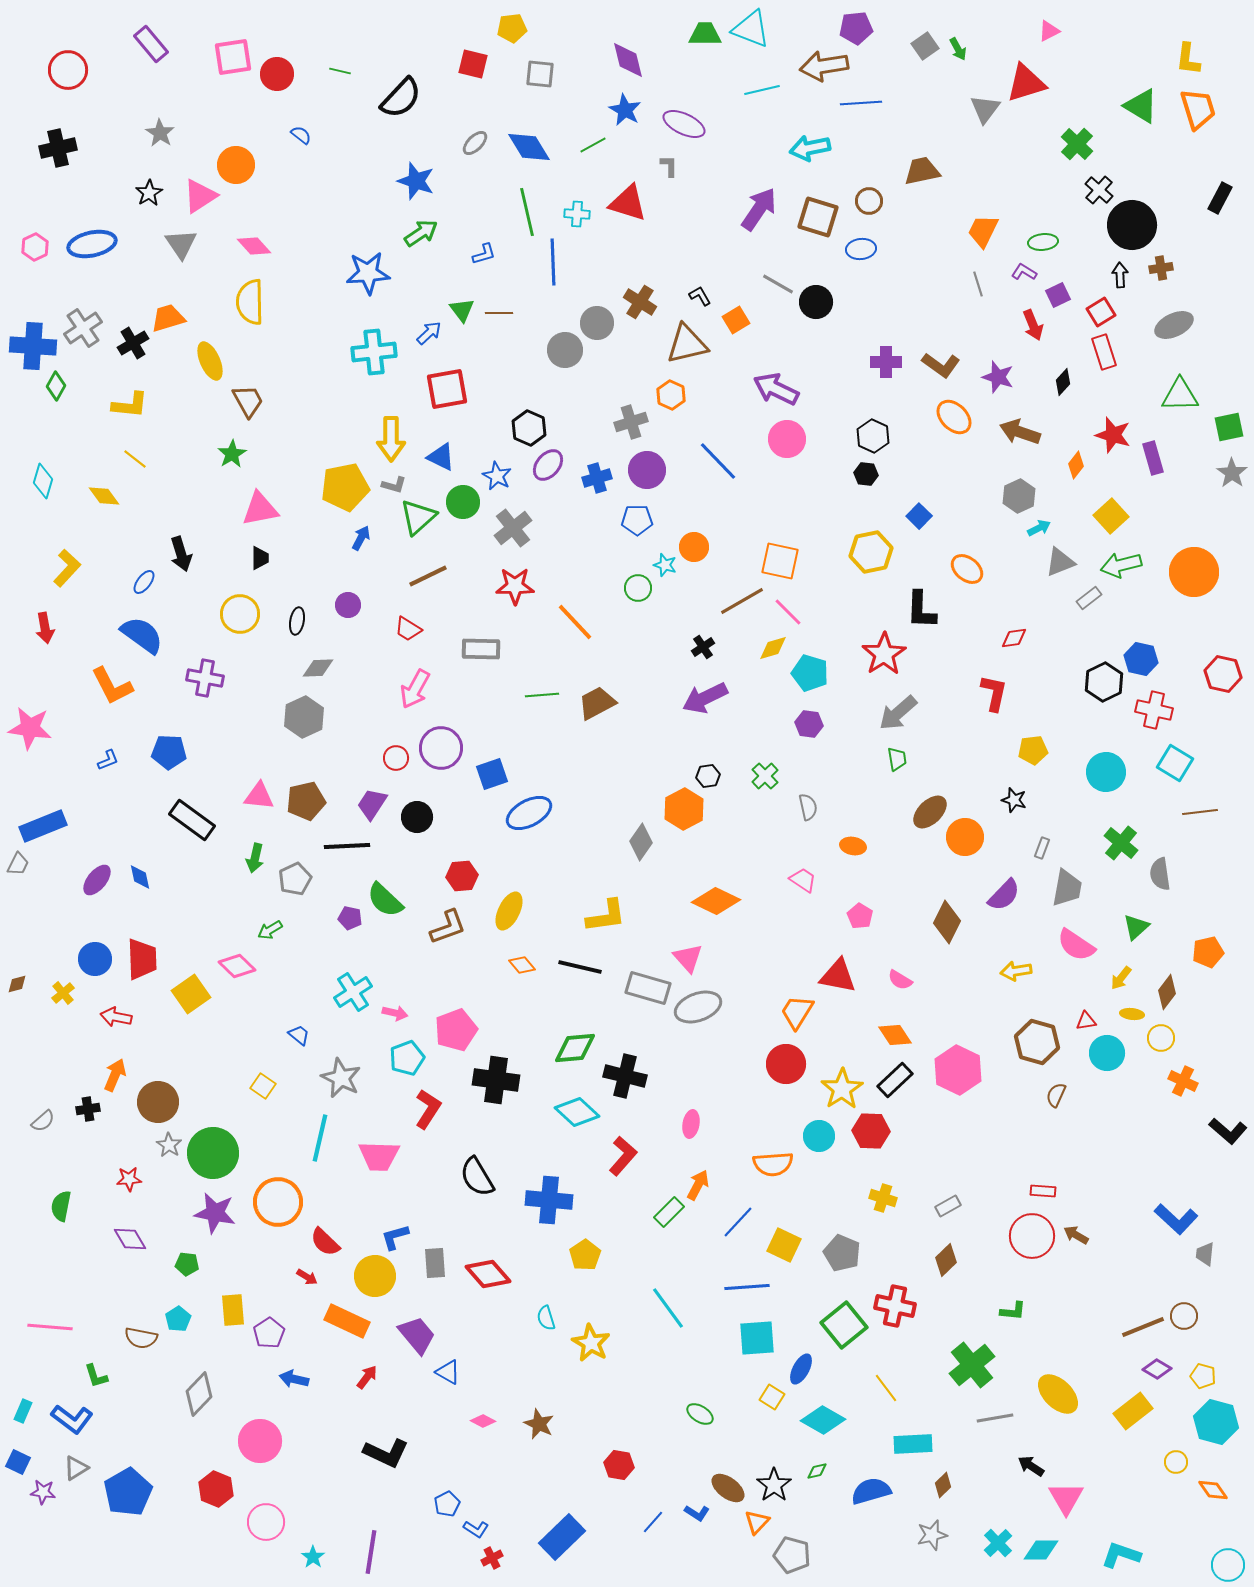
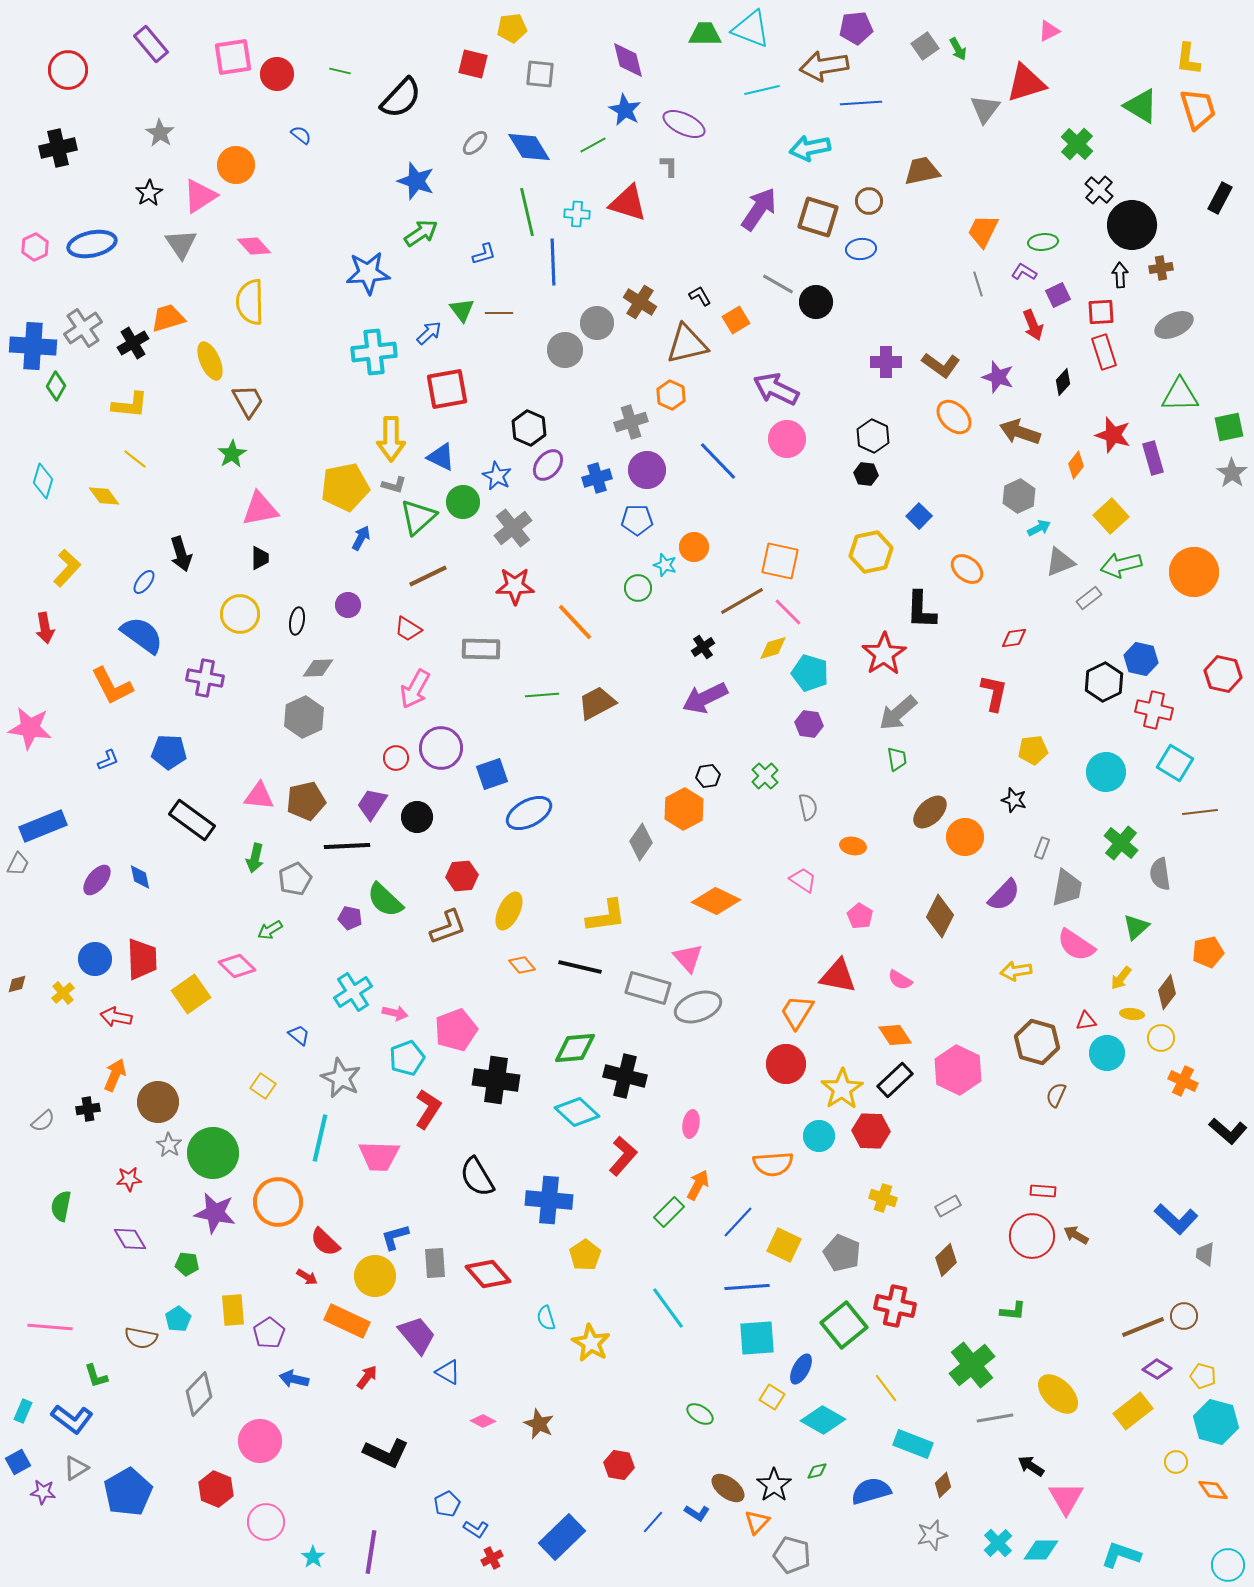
red square at (1101, 312): rotated 28 degrees clockwise
brown diamond at (947, 922): moved 7 px left, 6 px up
cyan rectangle at (913, 1444): rotated 24 degrees clockwise
blue square at (18, 1462): rotated 35 degrees clockwise
